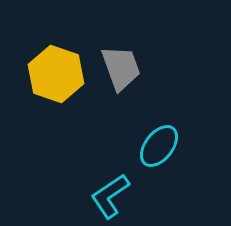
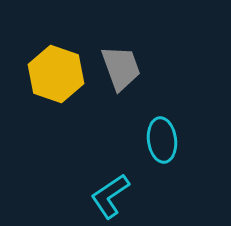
cyan ellipse: moved 3 px right, 6 px up; rotated 45 degrees counterclockwise
